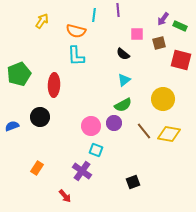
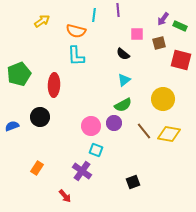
yellow arrow: rotated 21 degrees clockwise
